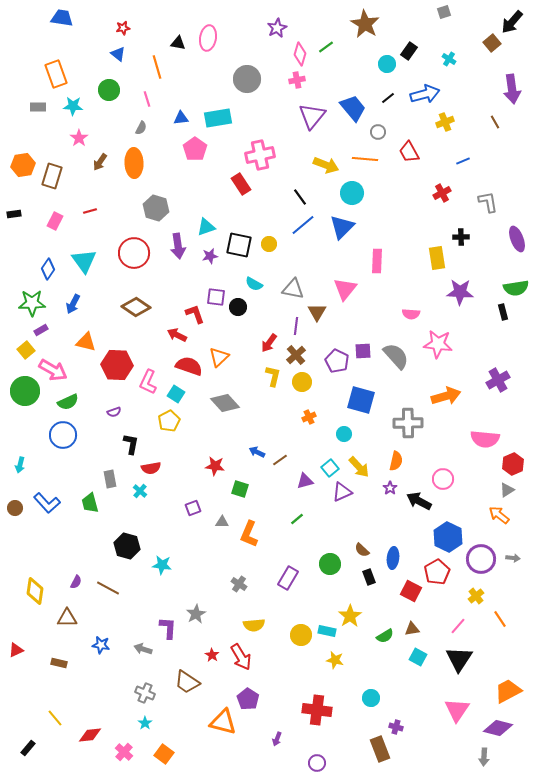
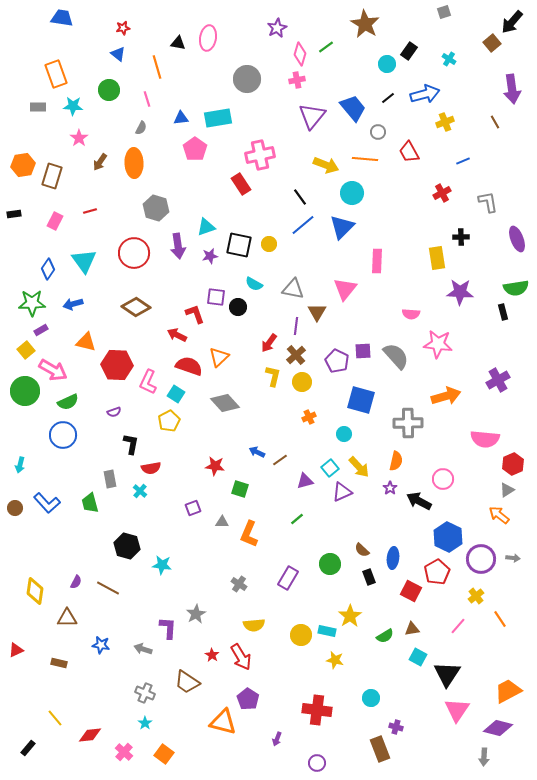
blue arrow at (73, 304): rotated 48 degrees clockwise
black triangle at (459, 659): moved 12 px left, 15 px down
